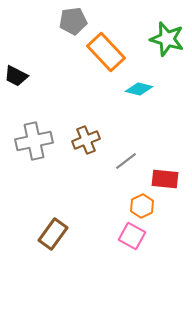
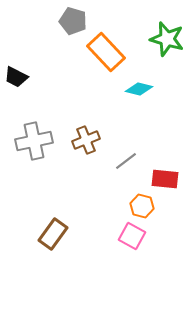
gray pentagon: rotated 24 degrees clockwise
black trapezoid: moved 1 px down
orange hexagon: rotated 20 degrees counterclockwise
